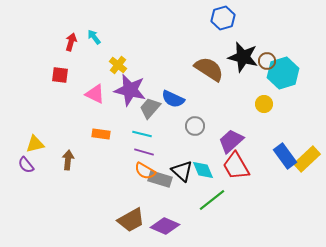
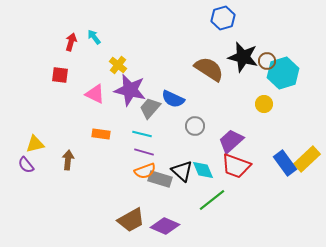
blue rectangle: moved 7 px down
red trapezoid: rotated 40 degrees counterclockwise
orange semicircle: rotated 50 degrees counterclockwise
